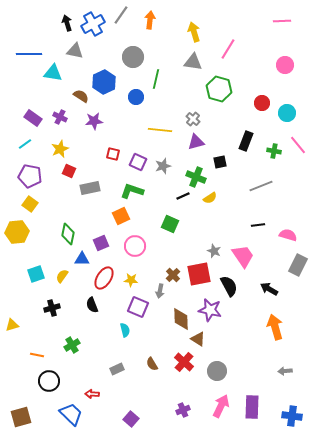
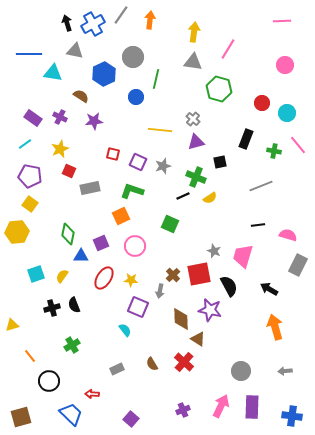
yellow arrow at (194, 32): rotated 24 degrees clockwise
blue hexagon at (104, 82): moved 8 px up
black rectangle at (246, 141): moved 2 px up
pink trapezoid at (243, 256): rotated 130 degrees counterclockwise
blue triangle at (82, 259): moved 1 px left, 3 px up
black semicircle at (92, 305): moved 18 px left
cyan semicircle at (125, 330): rotated 24 degrees counterclockwise
orange line at (37, 355): moved 7 px left, 1 px down; rotated 40 degrees clockwise
gray circle at (217, 371): moved 24 px right
